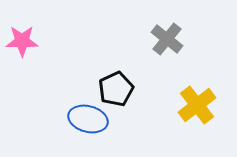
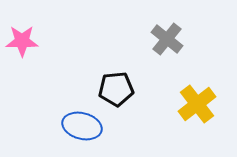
black pentagon: rotated 20 degrees clockwise
yellow cross: moved 1 px up
blue ellipse: moved 6 px left, 7 px down
